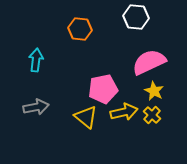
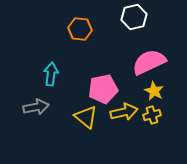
white hexagon: moved 2 px left; rotated 20 degrees counterclockwise
cyan arrow: moved 15 px right, 14 px down
yellow cross: rotated 30 degrees clockwise
